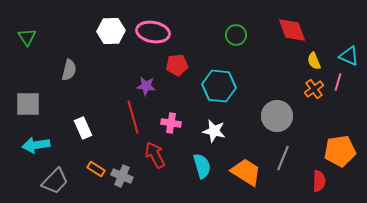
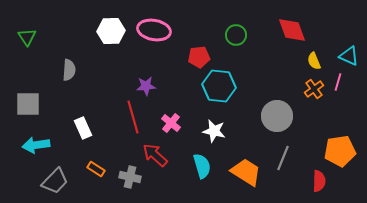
pink ellipse: moved 1 px right, 2 px up
red pentagon: moved 22 px right, 8 px up
gray semicircle: rotated 10 degrees counterclockwise
purple star: rotated 12 degrees counterclockwise
pink cross: rotated 30 degrees clockwise
red arrow: rotated 20 degrees counterclockwise
gray cross: moved 8 px right, 1 px down; rotated 10 degrees counterclockwise
